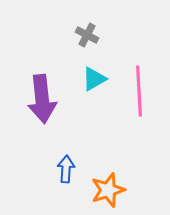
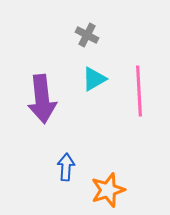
blue arrow: moved 2 px up
